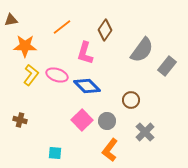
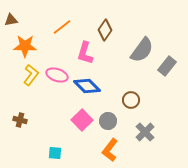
gray circle: moved 1 px right
